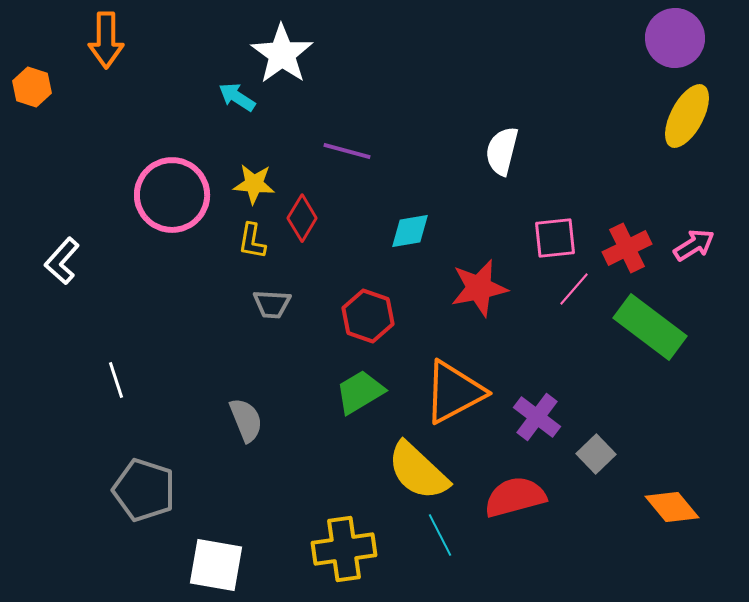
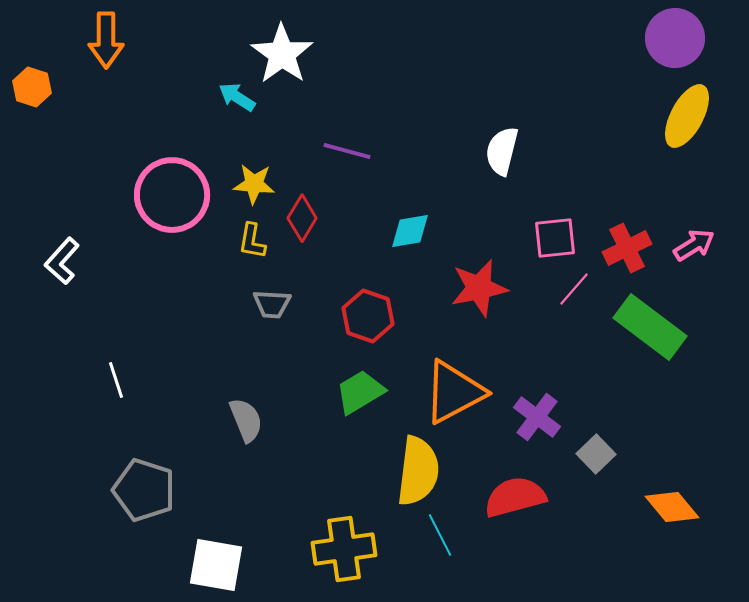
yellow semicircle: rotated 126 degrees counterclockwise
